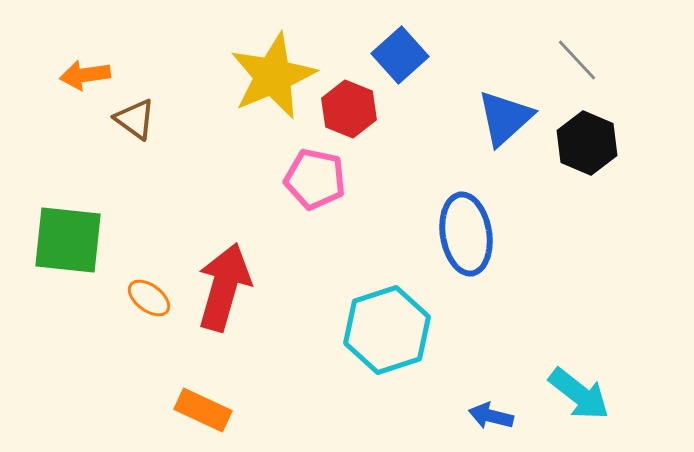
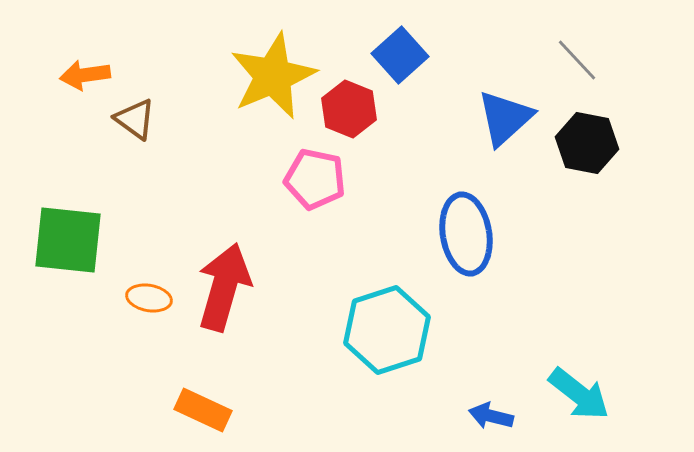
black hexagon: rotated 12 degrees counterclockwise
orange ellipse: rotated 27 degrees counterclockwise
